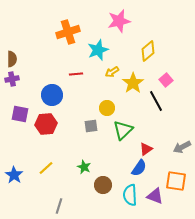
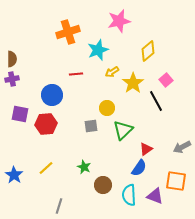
cyan semicircle: moved 1 px left
